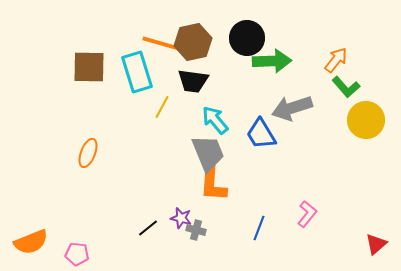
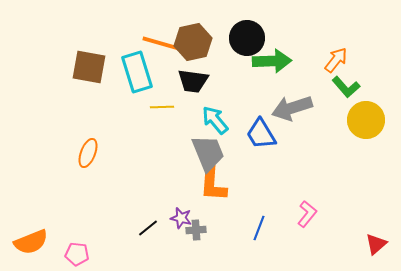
brown square: rotated 9 degrees clockwise
yellow line: rotated 60 degrees clockwise
gray cross: rotated 18 degrees counterclockwise
